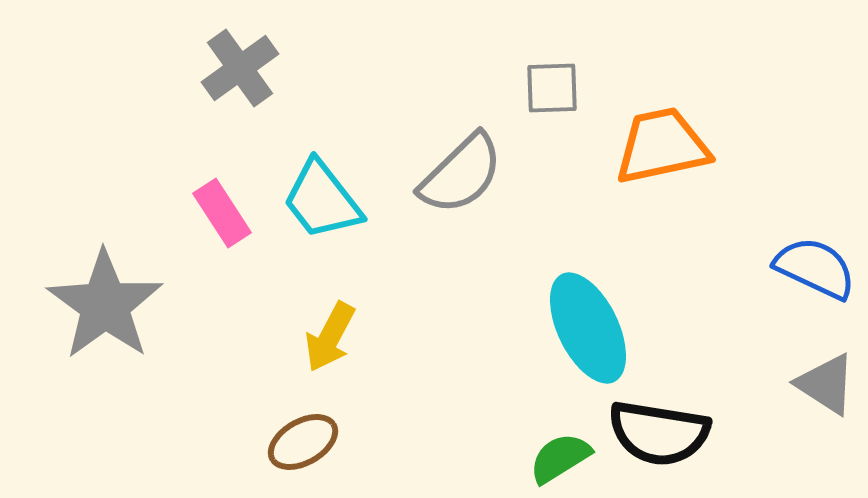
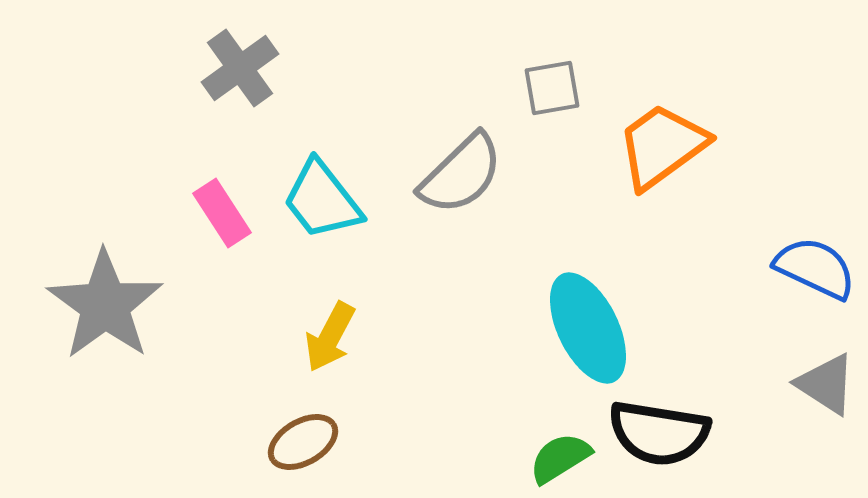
gray square: rotated 8 degrees counterclockwise
orange trapezoid: rotated 24 degrees counterclockwise
